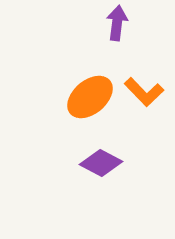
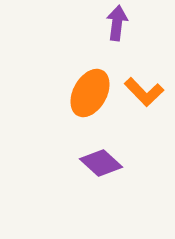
orange ellipse: moved 4 px up; rotated 21 degrees counterclockwise
purple diamond: rotated 15 degrees clockwise
